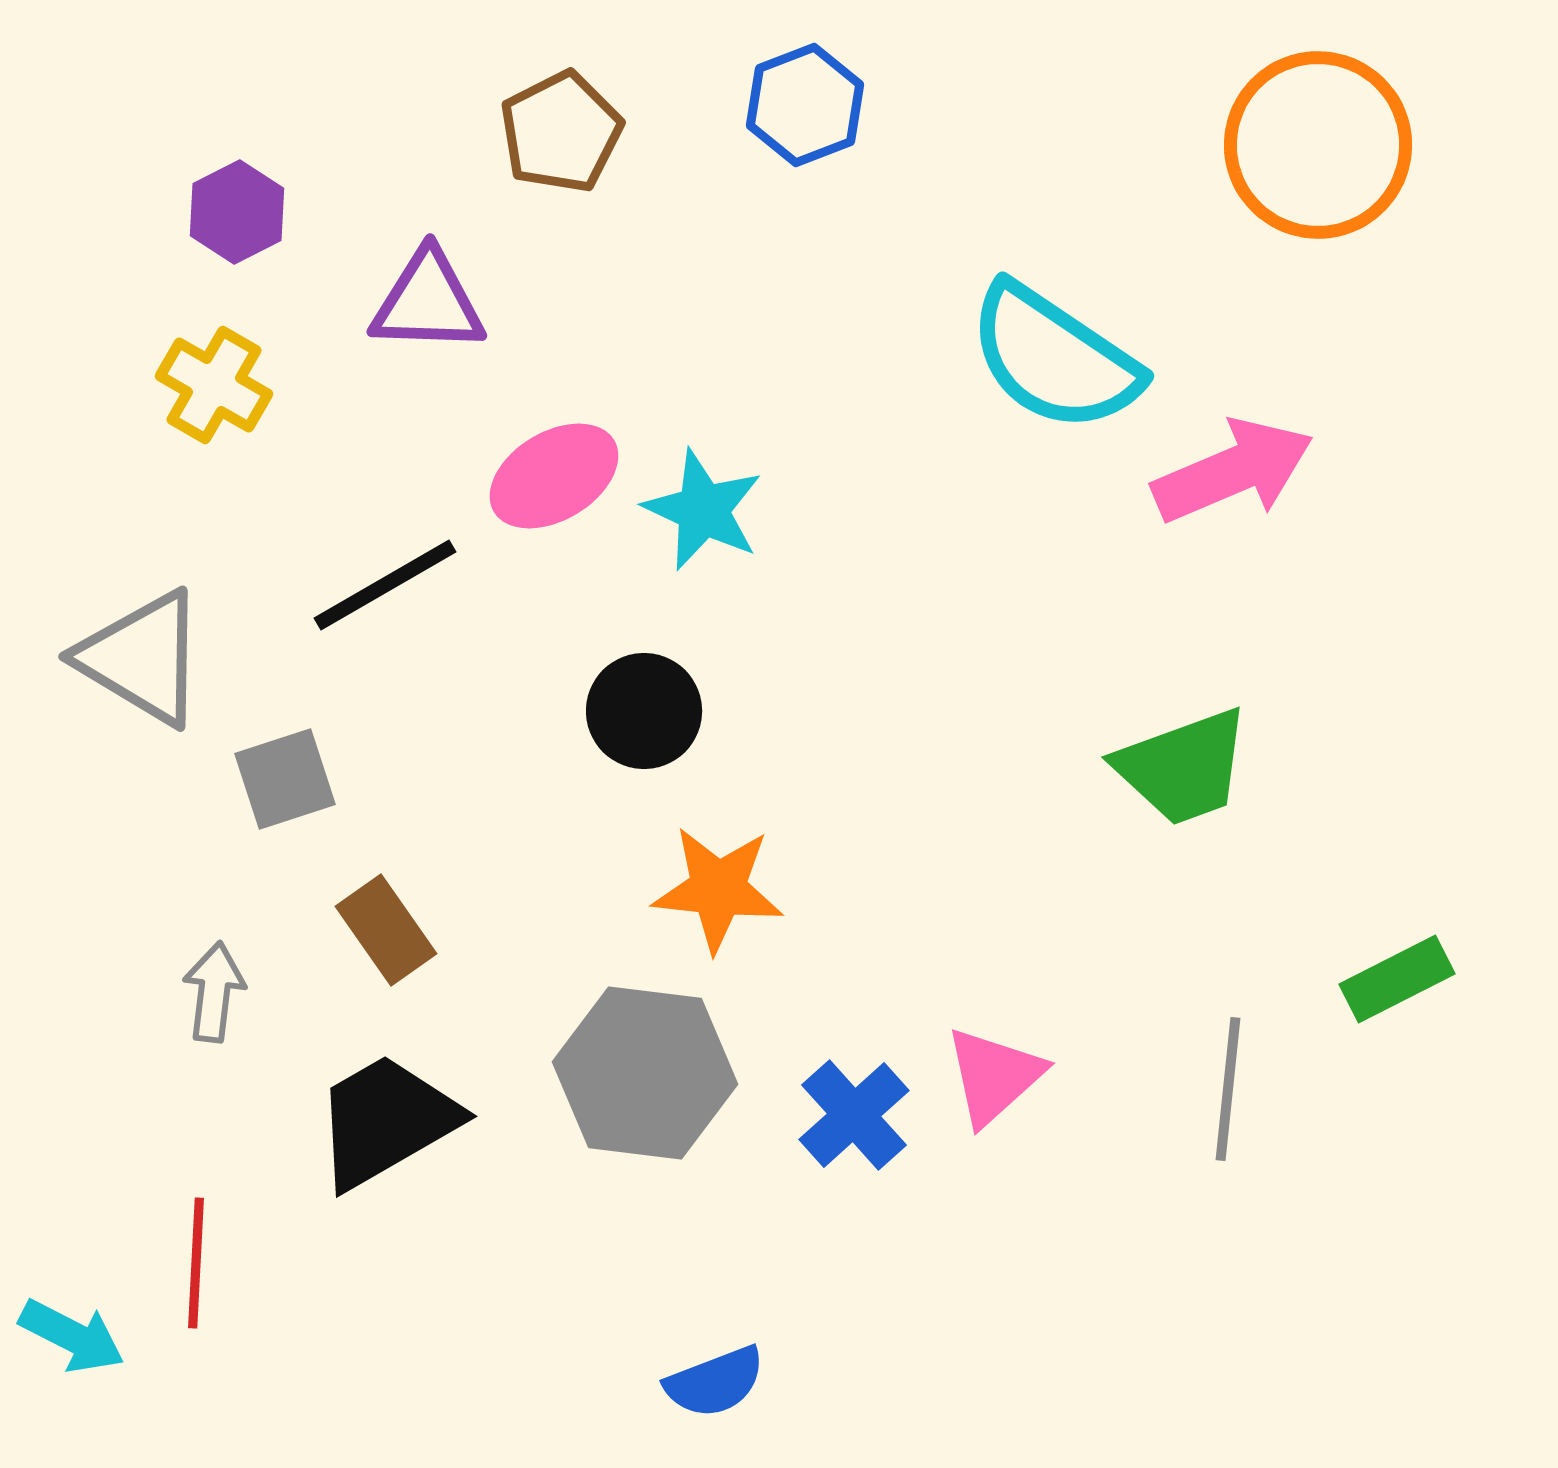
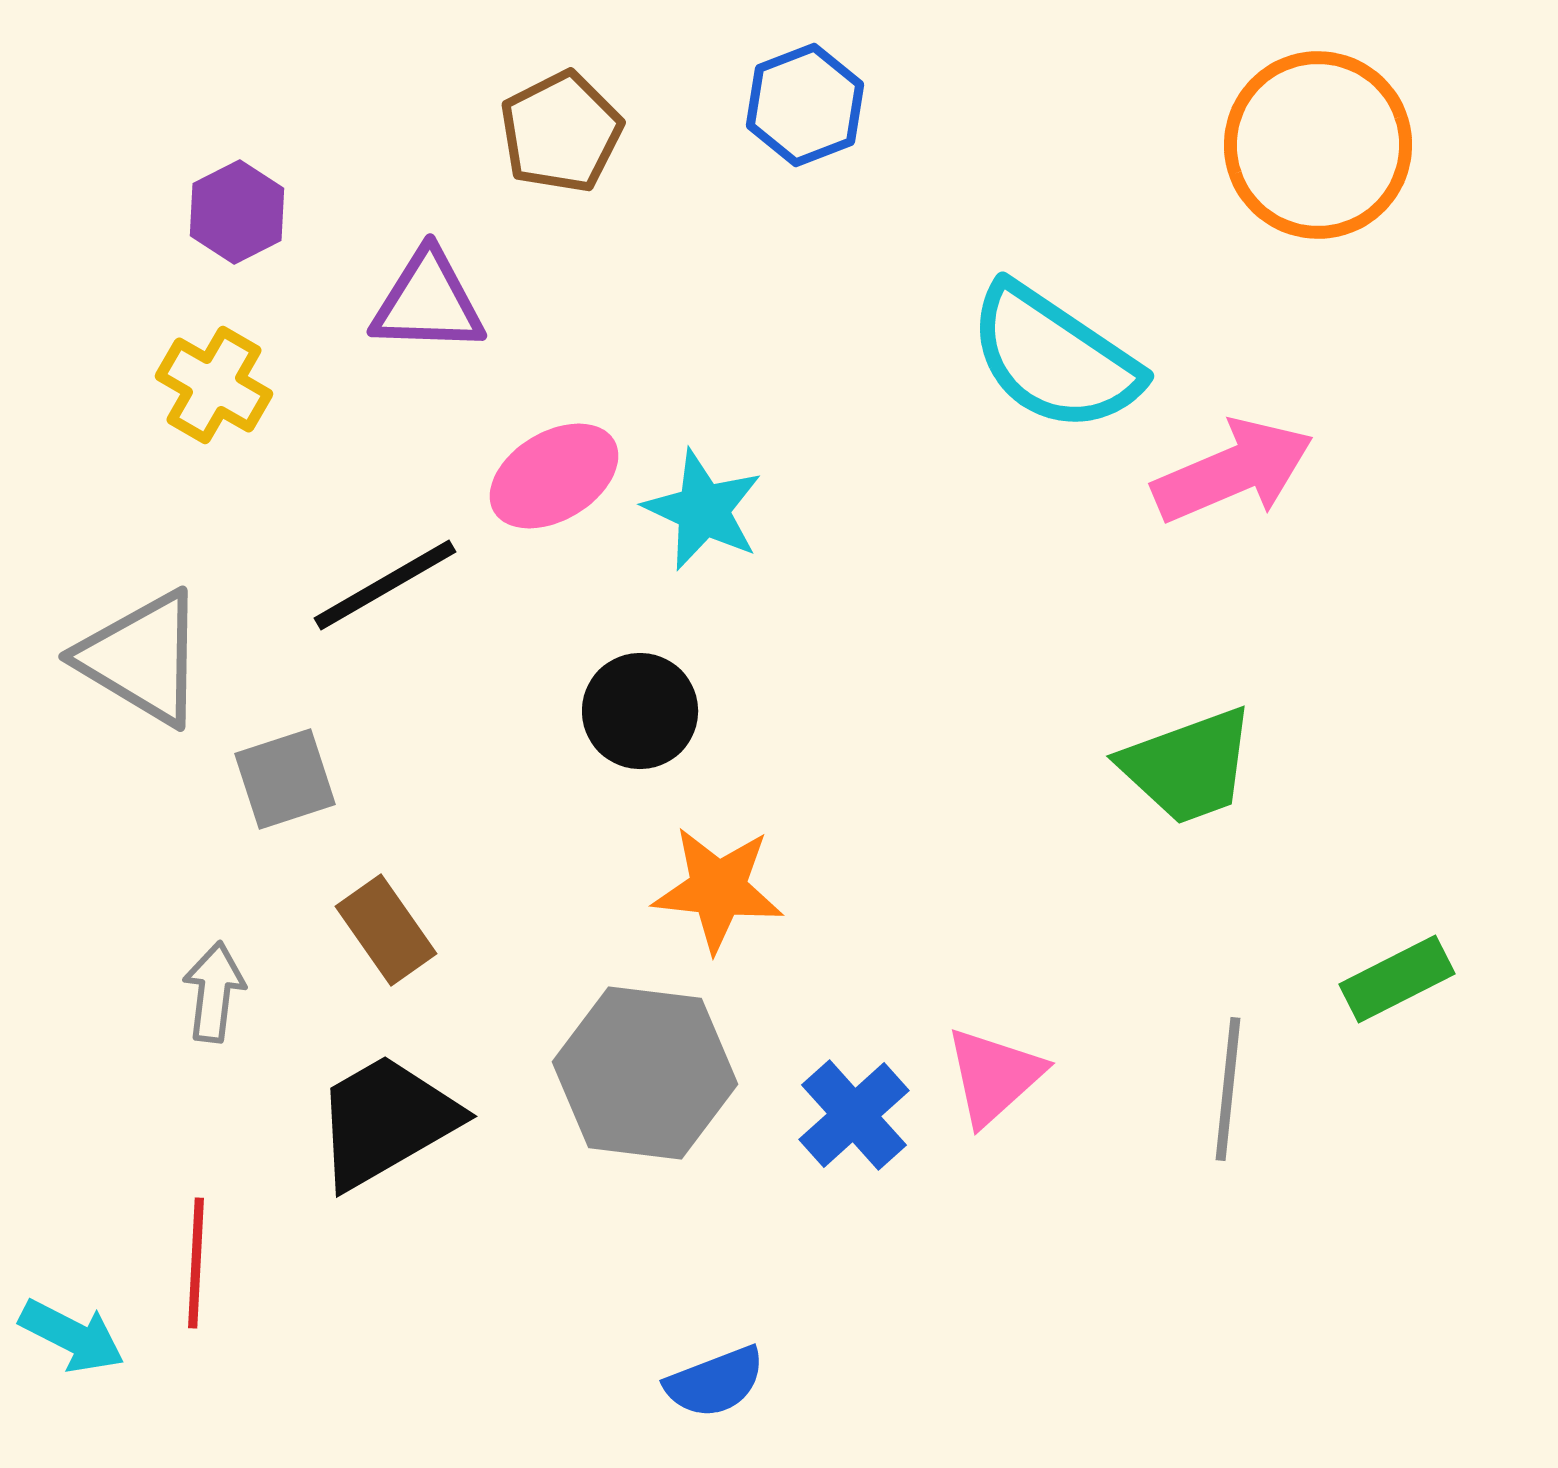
black circle: moved 4 px left
green trapezoid: moved 5 px right, 1 px up
